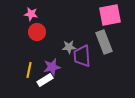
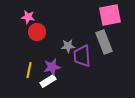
pink star: moved 3 px left, 3 px down
gray star: moved 1 px left, 1 px up
white rectangle: moved 3 px right, 1 px down
